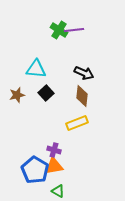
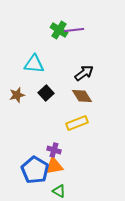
cyan triangle: moved 2 px left, 5 px up
black arrow: rotated 60 degrees counterclockwise
brown diamond: rotated 40 degrees counterclockwise
green triangle: moved 1 px right
